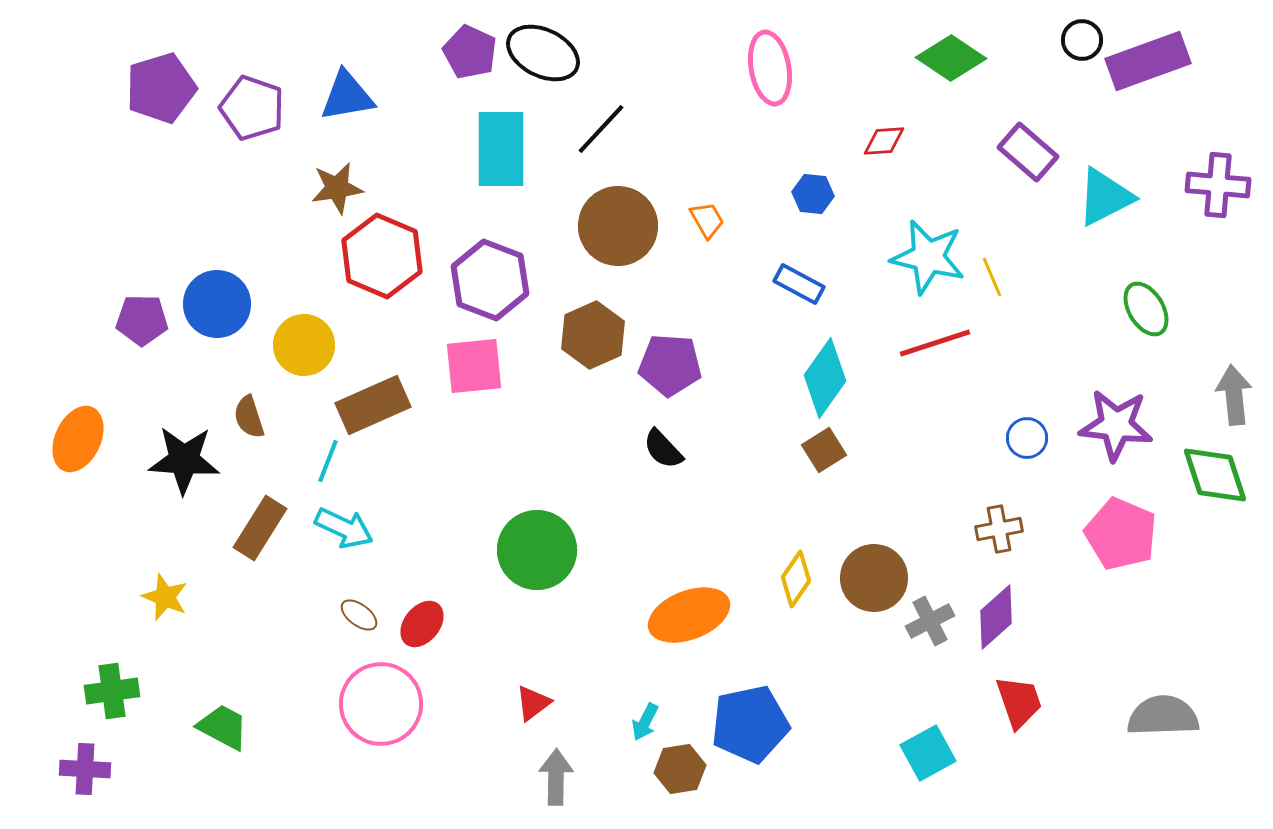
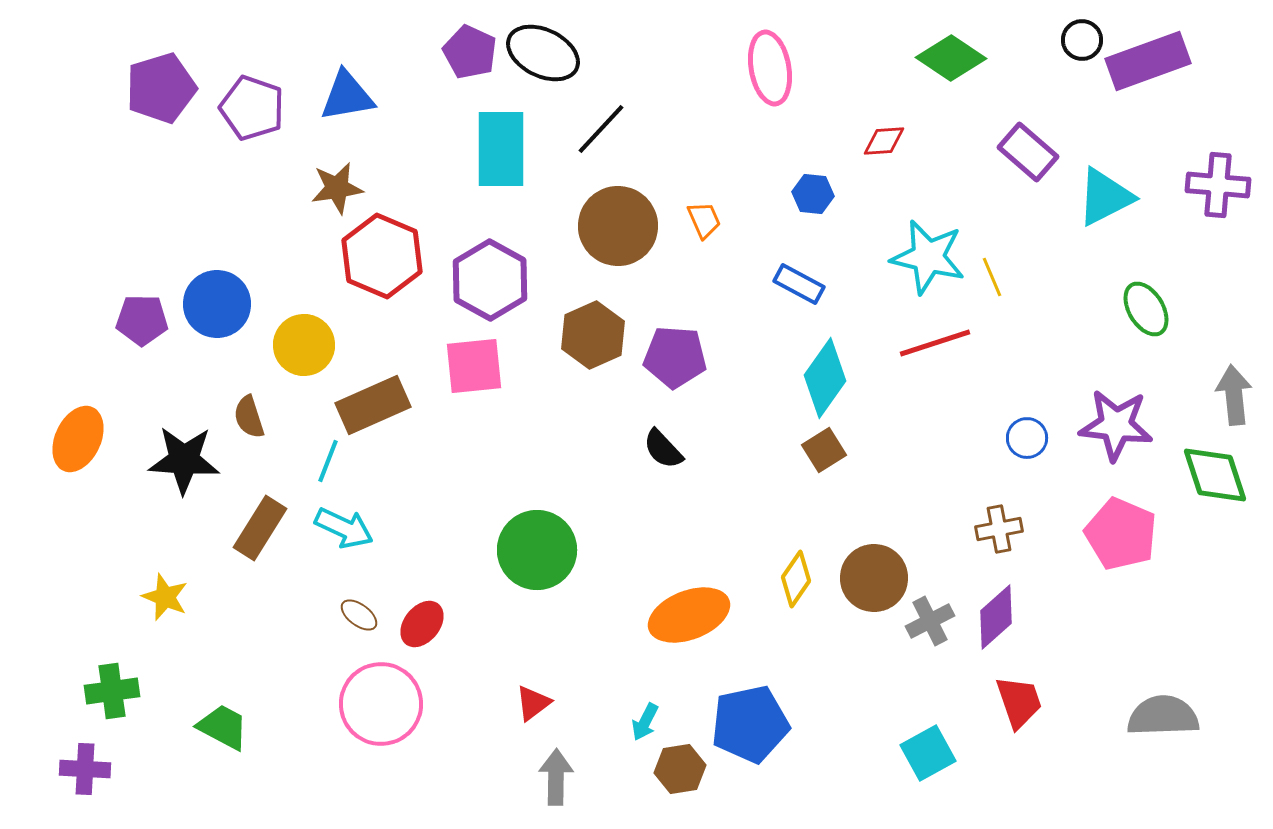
orange trapezoid at (707, 220): moved 3 px left; rotated 6 degrees clockwise
purple hexagon at (490, 280): rotated 8 degrees clockwise
purple pentagon at (670, 365): moved 5 px right, 8 px up
